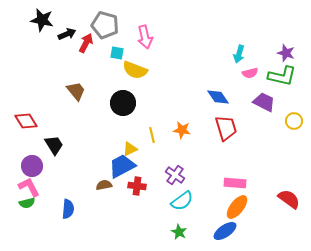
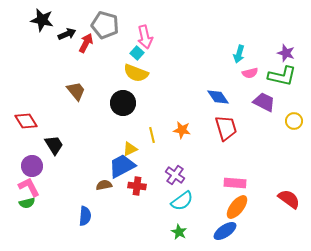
cyan square: moved 20 px right; rotated 32 degrees clockwise
yellow semicircle: moved 1 px right, 3 px down
blue semicircle: moved 17 px right, 7 px down
